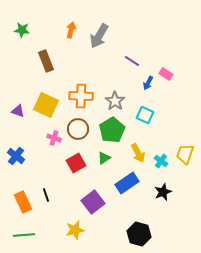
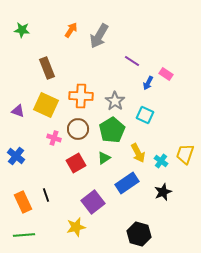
orange arrow: rotated 21 degrees clockwise
brown rectangle: moved 1 px right, 7 px down
yellow star: moved 1 px right, 3 px up
